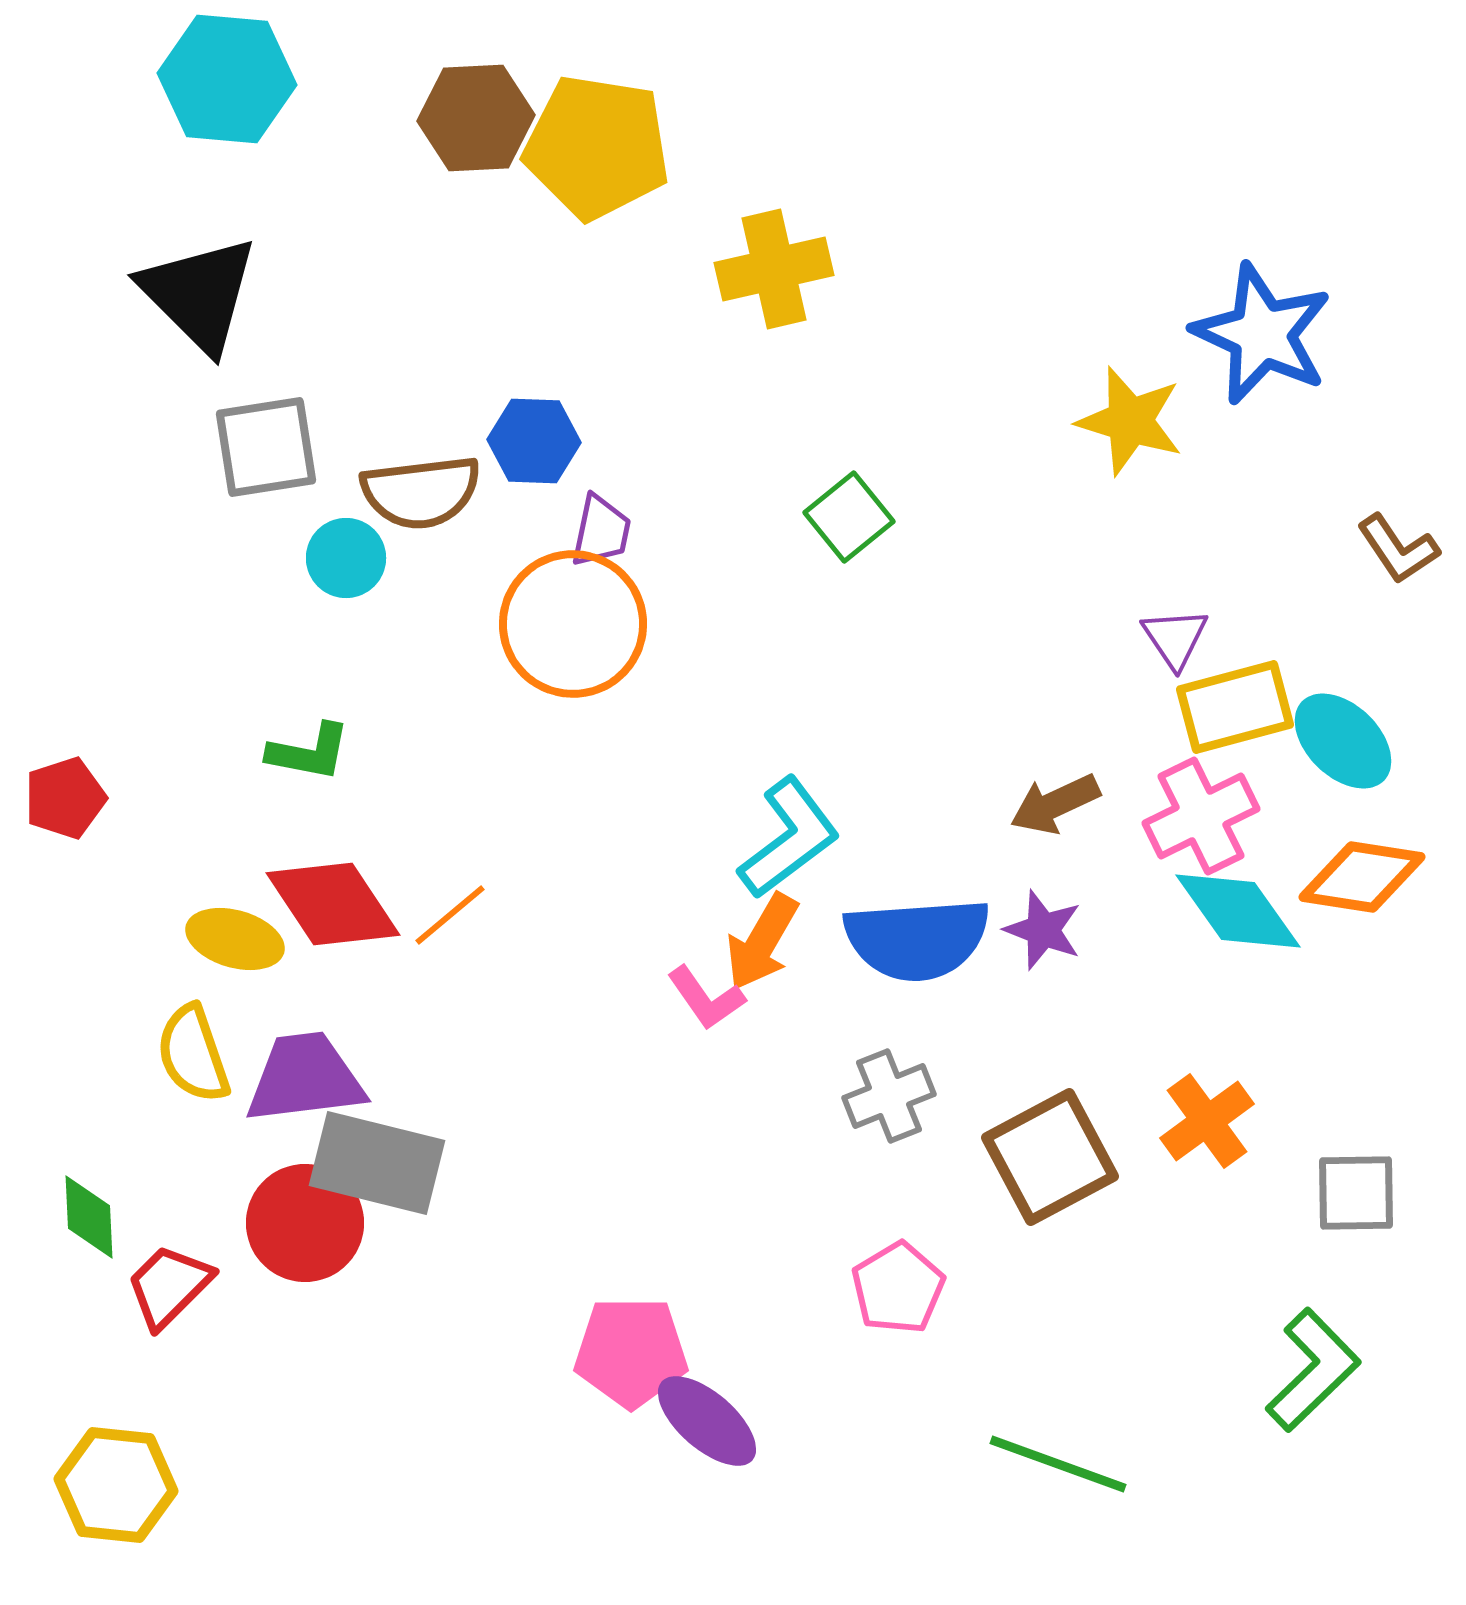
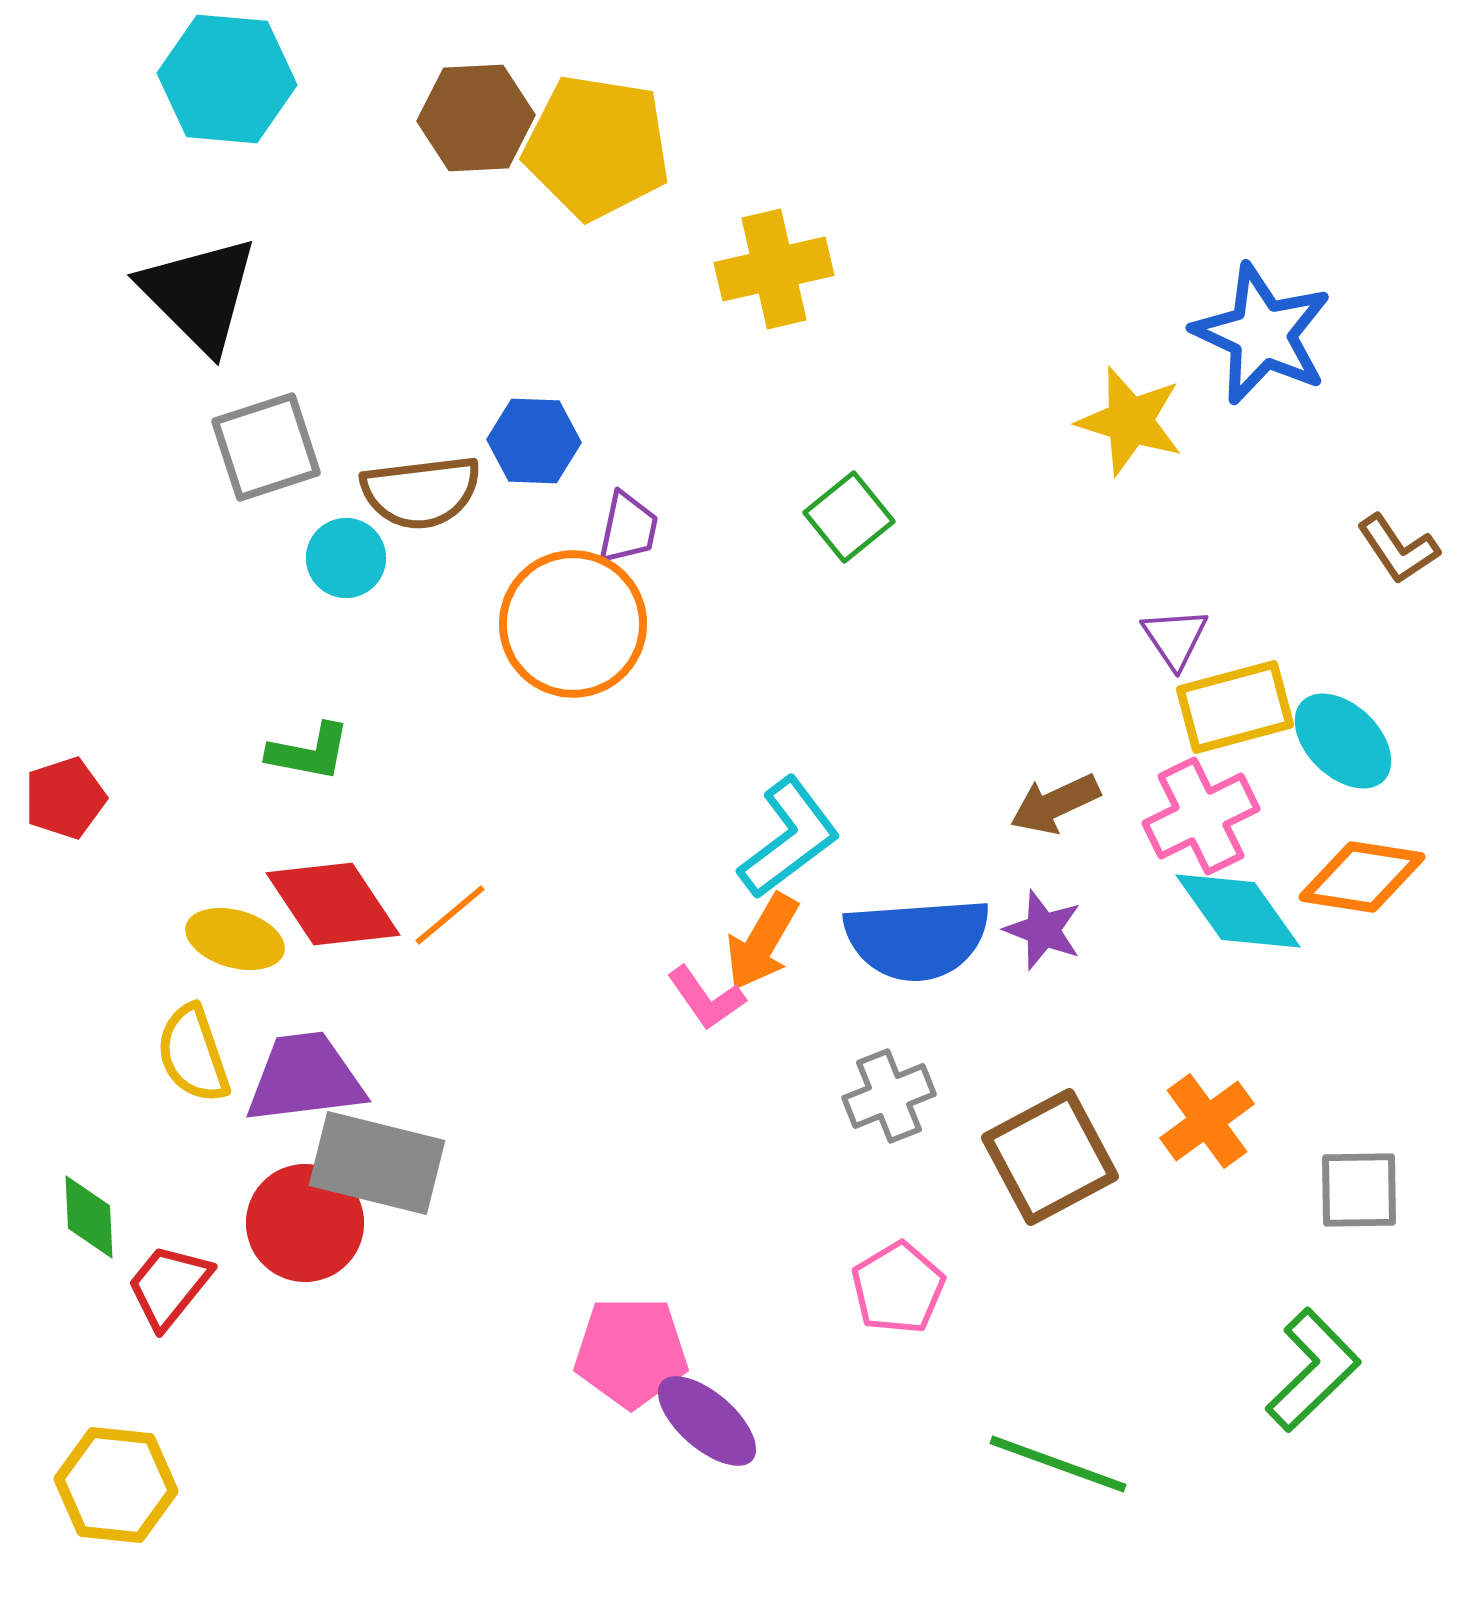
gray square at (266, 447): rotated 9 degrees counterclockwise
purple trapezoid at (601, 531): moved 27 px right, 3 px up
gray square at (1356, 1193): moved 3 px right, 3 px up
red trapezoid at (169, 1286): rotated 6 degrees counterclockwise
